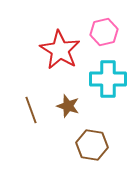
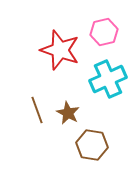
red star: rotated 12 degrees counterclockwise
cyan cross: rotated 24 degrees counterclockwise
brown star: moved 7 px down; rotated 10 degrees clockwise
brown line: moved 6 px right
